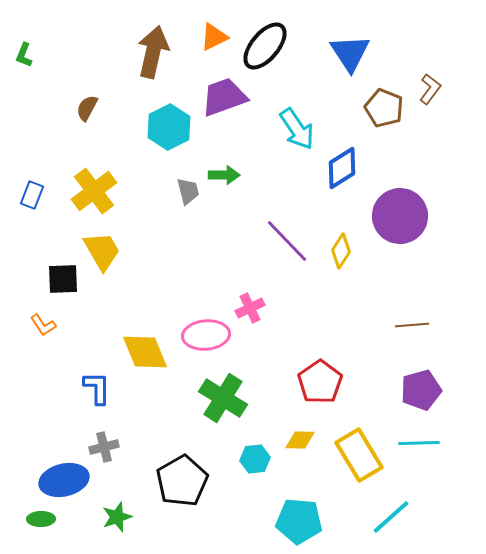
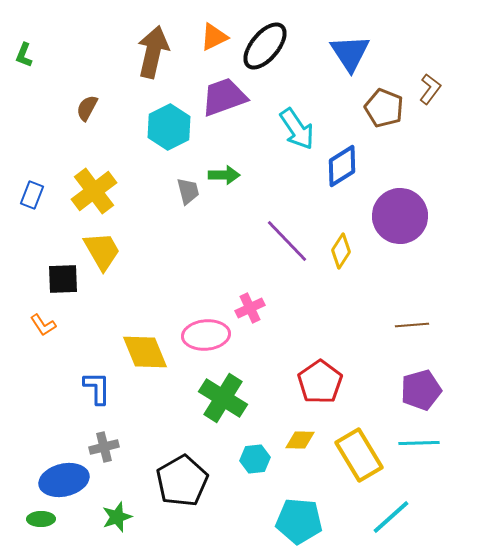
blue diamond at (342, 168): moved 2 px up
